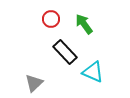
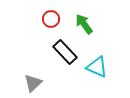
cyan triangle: moved 4 px right, 5 px up
gray triangle: moved 1 px left
